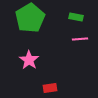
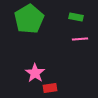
green pentagon: moved 1 px left, 1 px down
pink star: moved 6 px right, 13 px down
